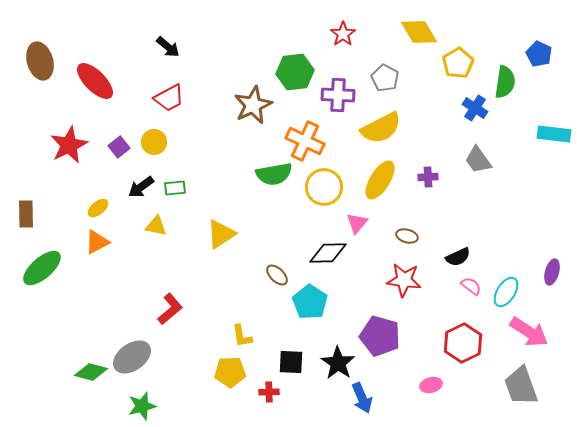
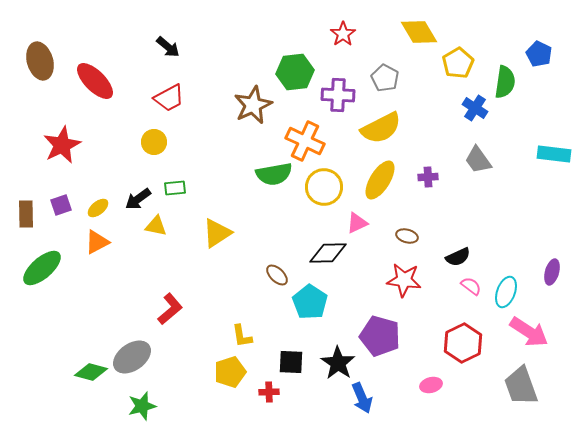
cyan rectangle at (554, 134): moved 20 px down
red star at (69, 145): moved 7 px left
purple square at (119, 147): moved 58 px left, 58 px down; rotated 20 degrees clockwise
black arrow at (141, 187): moved 3 px left, 12 px down
pink triangle at (357, 223): rotated 25 degrees clockwise
yellow triangle at (221, 234): moved 4 px left, 1 px up
cyan ellipse at (506, 292): rotated 12 degrees counterclockwise
yellow pentagon at (230, 372): rotated 16 degrees counterclockwise
